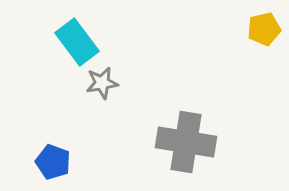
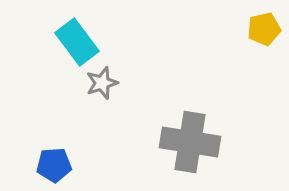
gray star: rotated 8 degrees counterclockwise
gray cross: moved 4 px right
blue pentagon: moved 1 px right, 3 px down; rotated 24 degrees counterclockwise
